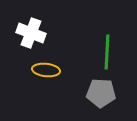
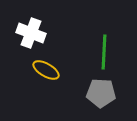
green line: moved 3 px left
yellow ellipse: rotated 24 degrees clockwise
